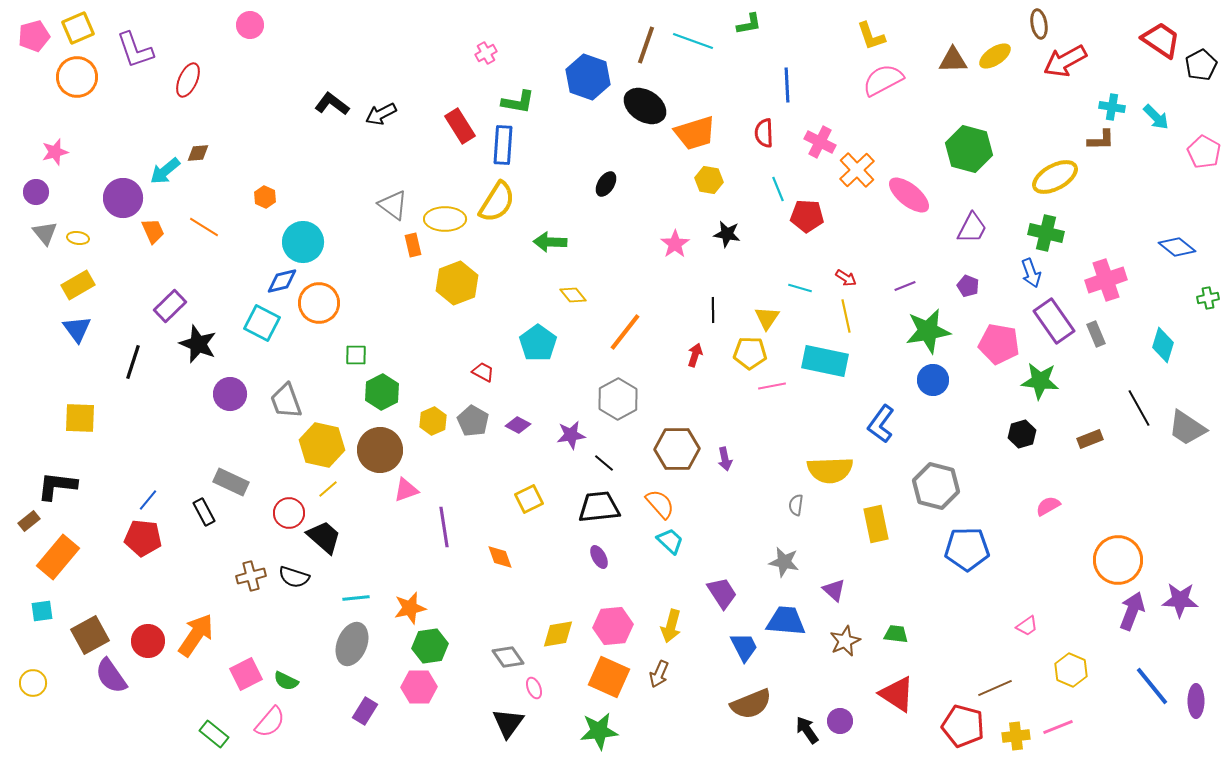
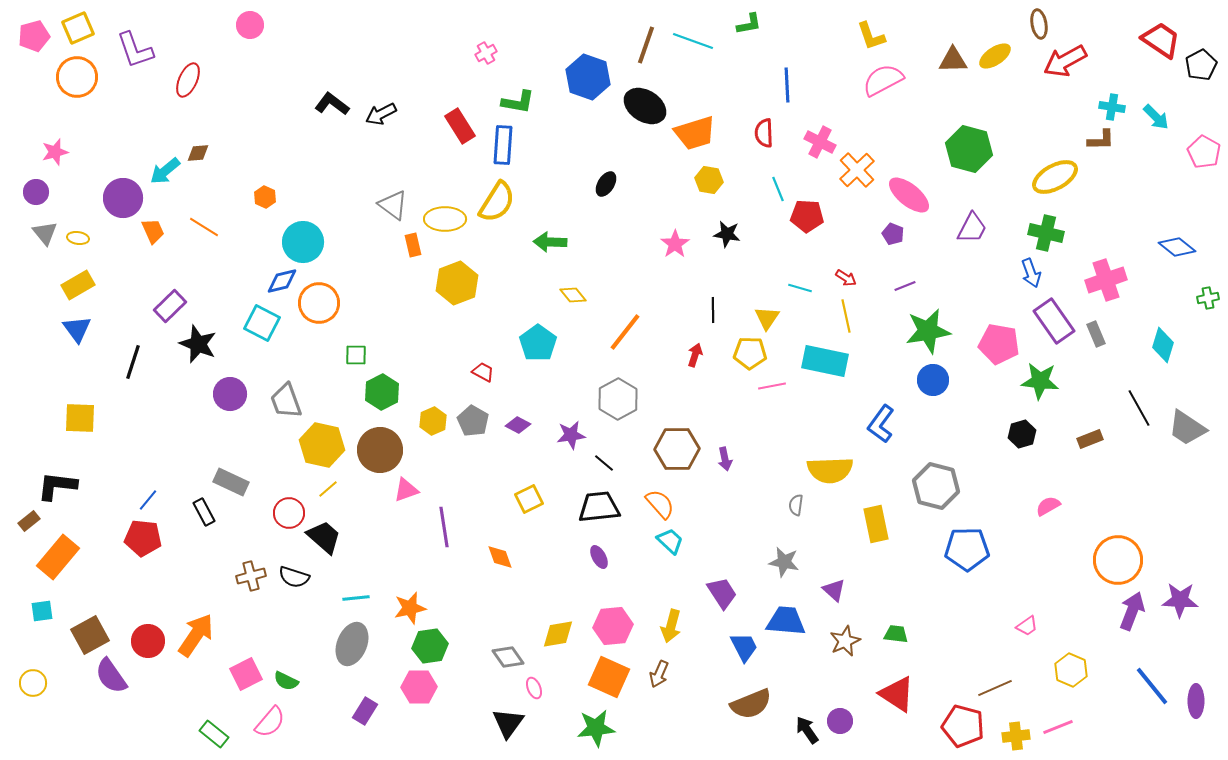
purple pentagon at (968, 286): moved 75 px left, 52 px up
green star at (599, 731): moved 3 px left, 3 px up
